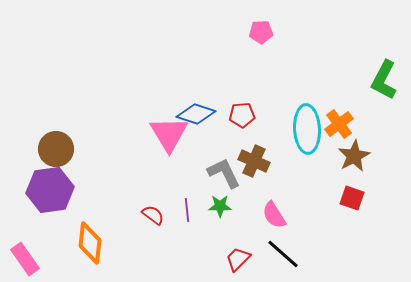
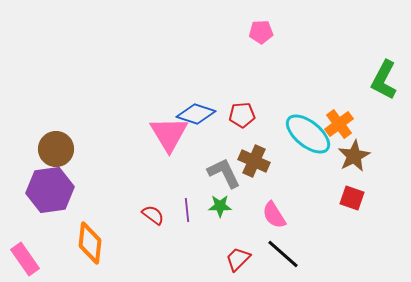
cyan ellipse: moved 1 px right, 5 px down; rotated 48 degrees counterclockwise
